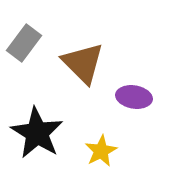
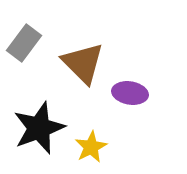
purple ellipse: moved 4 px left, 4 px up
black star: moved 2 px right, 5 px up; rotated 20 degrees clockwise
yellow star: moved 10 px left, 4 px up
